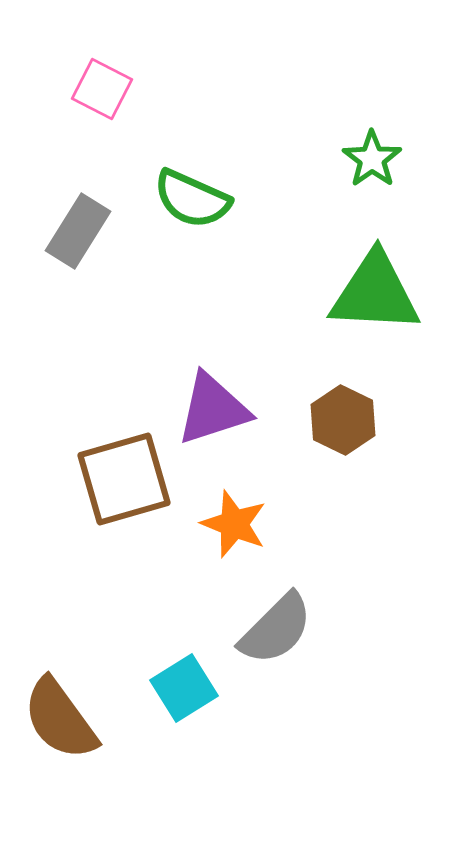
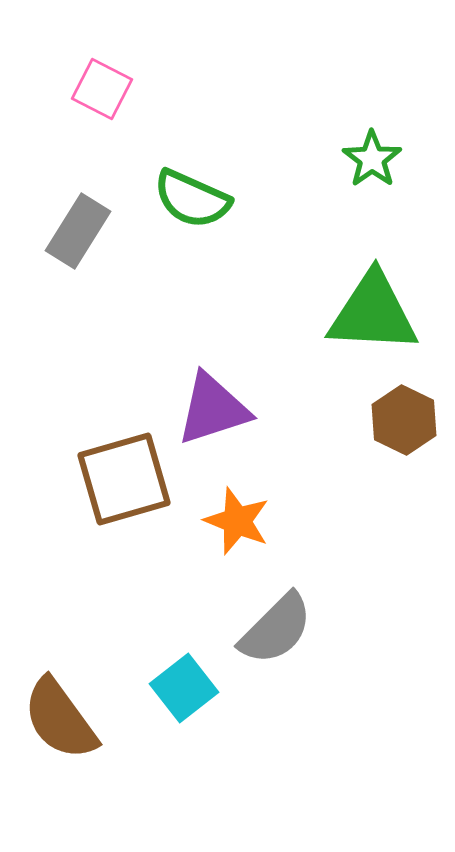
green triangle: moved 2 px left, 20 px down
brown hexagon: moved 61 px right
orange star: moved 3 px right, 3 px up
cyan square: rotated 6 degrees counterclockwise
